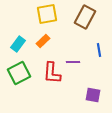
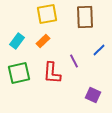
brown rectangle: rotated 30 degrees counterclockwise
cyan rectangle: moved 1 px left, 3 px up
blue line: rotated 56 degrees clockwise
purple line: moved 1 px right, 1 px up; rotated 64 degrees clockwise
green square: rotated 15 degrees clockwise
purple square: rotated 14 degrees clockwise
